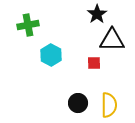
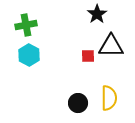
green cross: moved 2 px left
black triangle: moved 1 px left, 6 px down
cyan hexagon: moved 22 px left
red square: moved 6 px left, 7 px up
yellow semicircle: moved 7 px up
